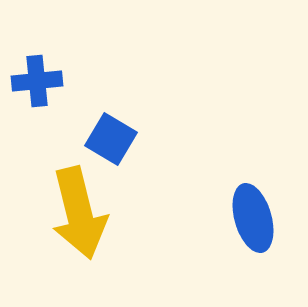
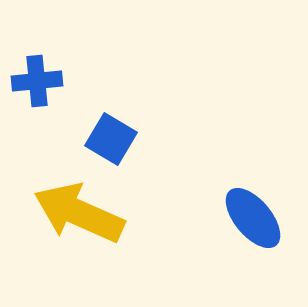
yellow arrow: rotated 128 degrees clockwise
blue ellipse: rotated 24 degrees counterclockwise
